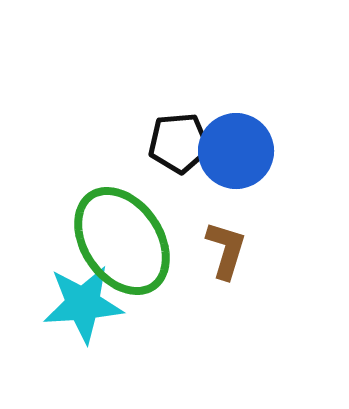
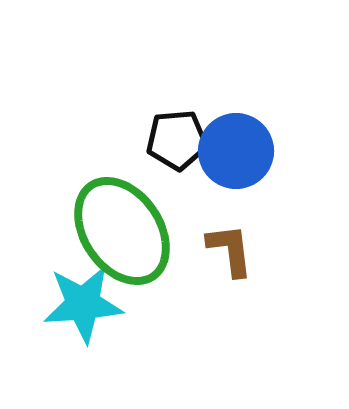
black pentagon: moved 2 px left, 3 px up
green ellipse: moved 10 px up
brown L-shape: moved 4 px right; rotated 24 degrees counterclockwise
